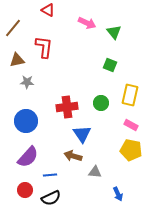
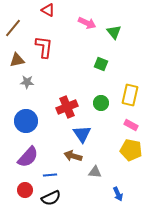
green square: moved 9 px left, 1 px up
red cross: rotated 15 degrees counterclockwise
